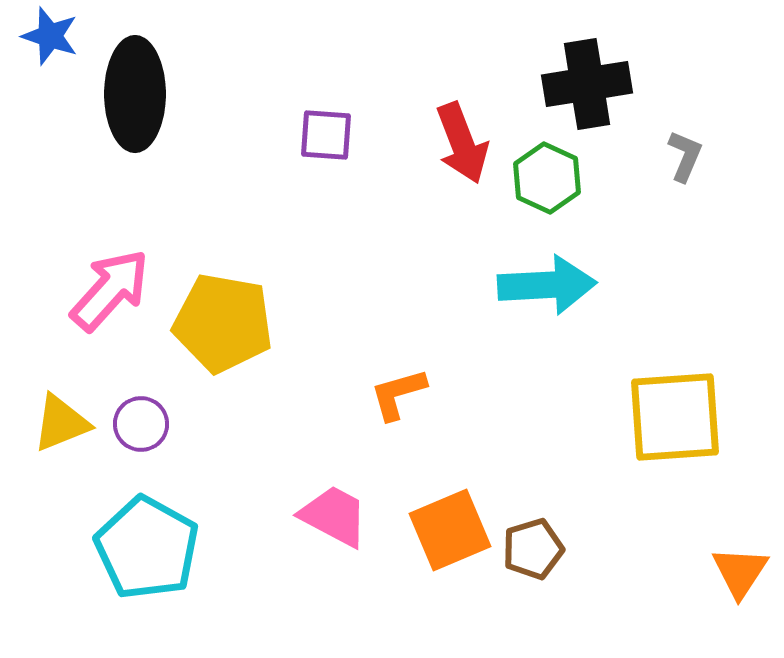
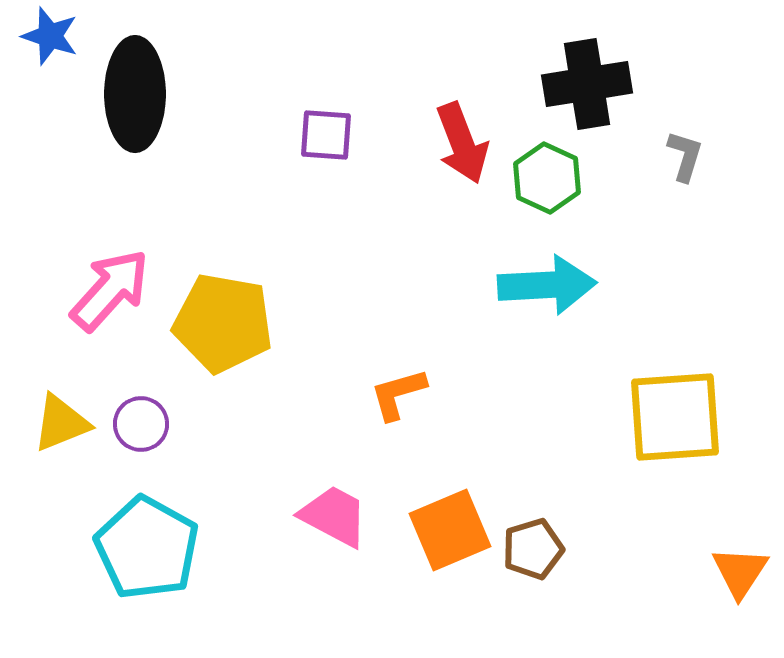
gray L-shape: rotated 6 degrees counterclockwise
